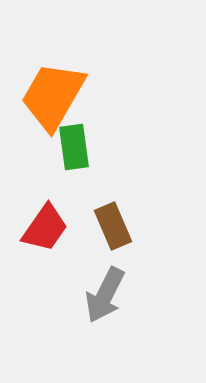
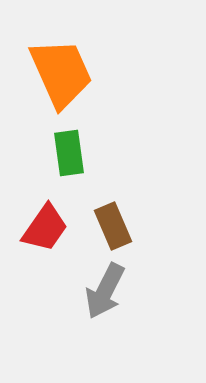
orange trapezoid: moved 8 px right, 23 px up; rotated 126 degrees clockwise
green rectangle: moved 5 px left, 6 px down
gray arrow: moved 4 px up
